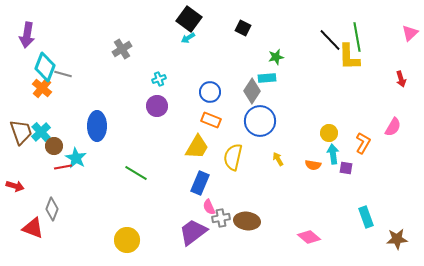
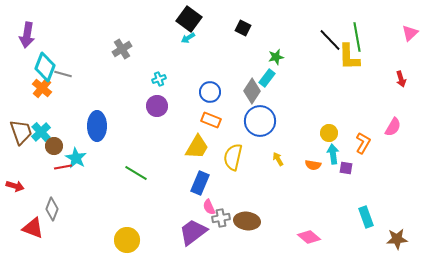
cyan rectangle at (267, 78): rotated 48 degrees counterclockwise
